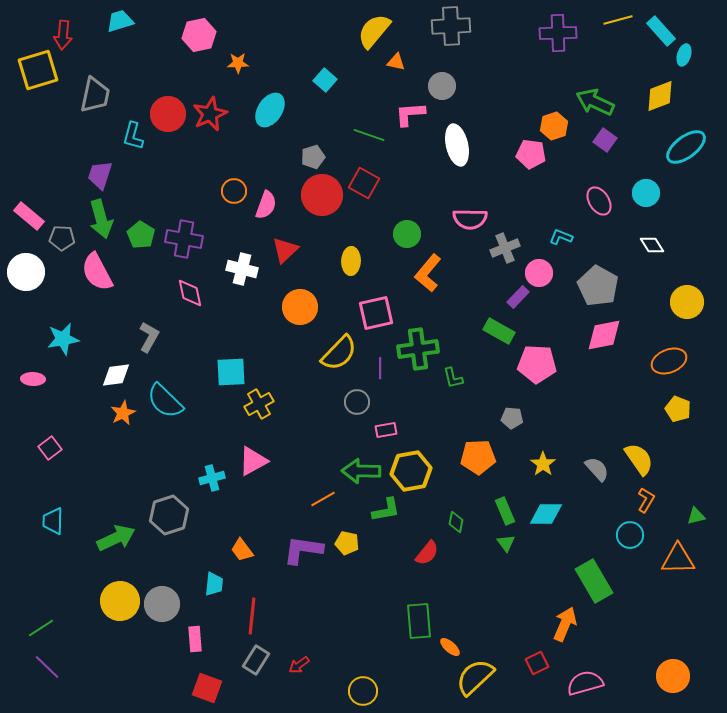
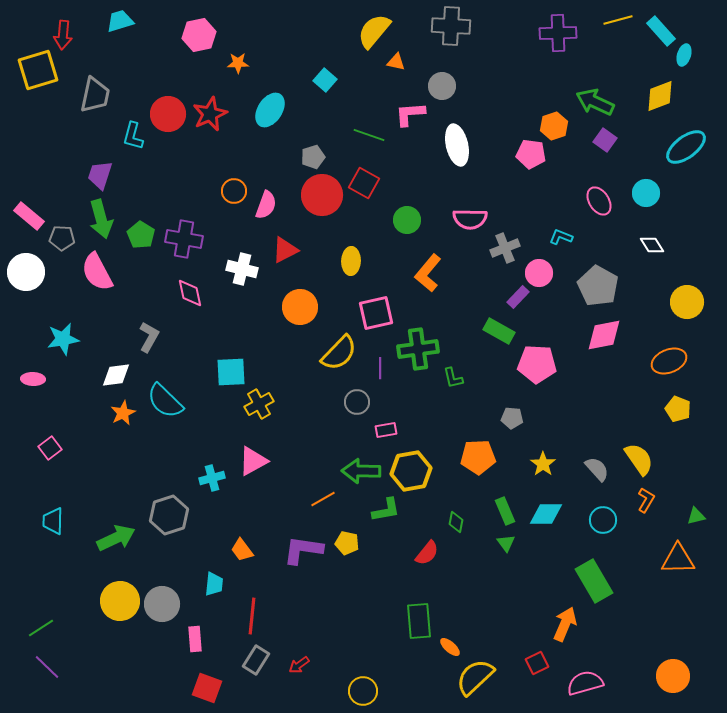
gray cross at (451, 26): rotated 6 degrees clockwise
green circle at (407, 234): moved 14 px up
red triangle at (285, 250): rotated 16 degrees clockwise
cyan circle at (630, 535): moved 27 px left, 15 px up
